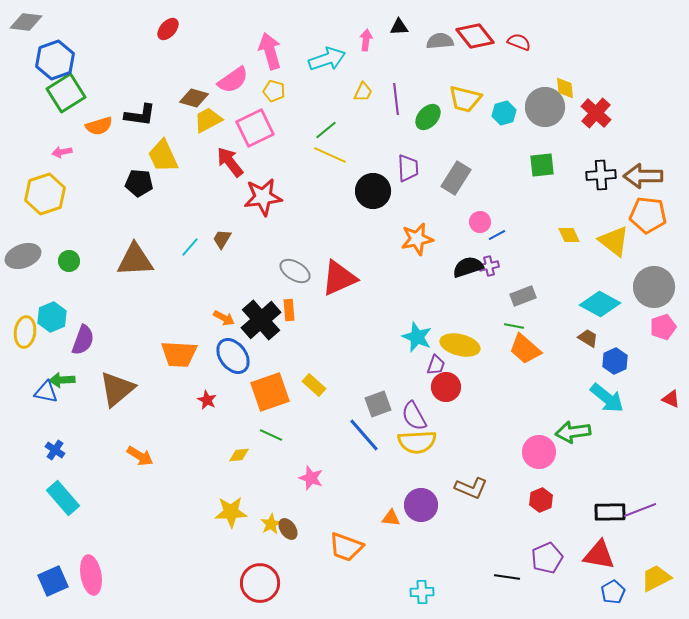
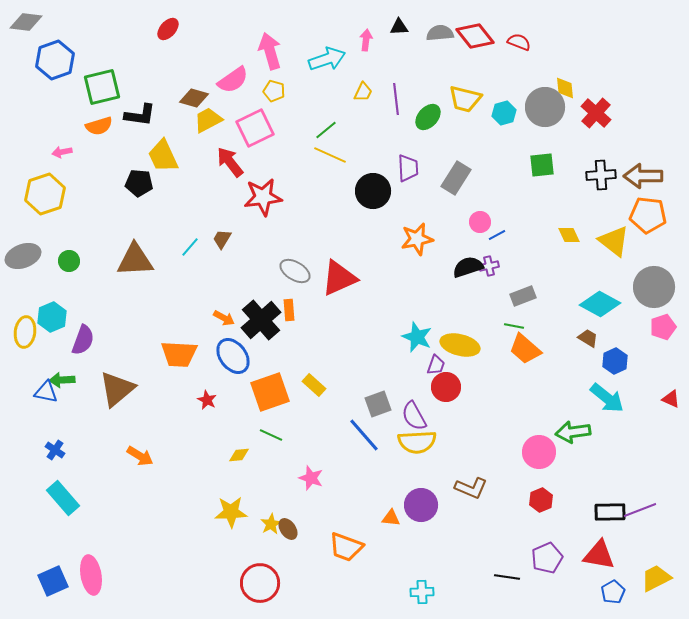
gray semicircle at (440, 41): moved 8 px up
green square at (66, 93): moved 36 px right, 6 px up; rotated 18 degrees clockwise
